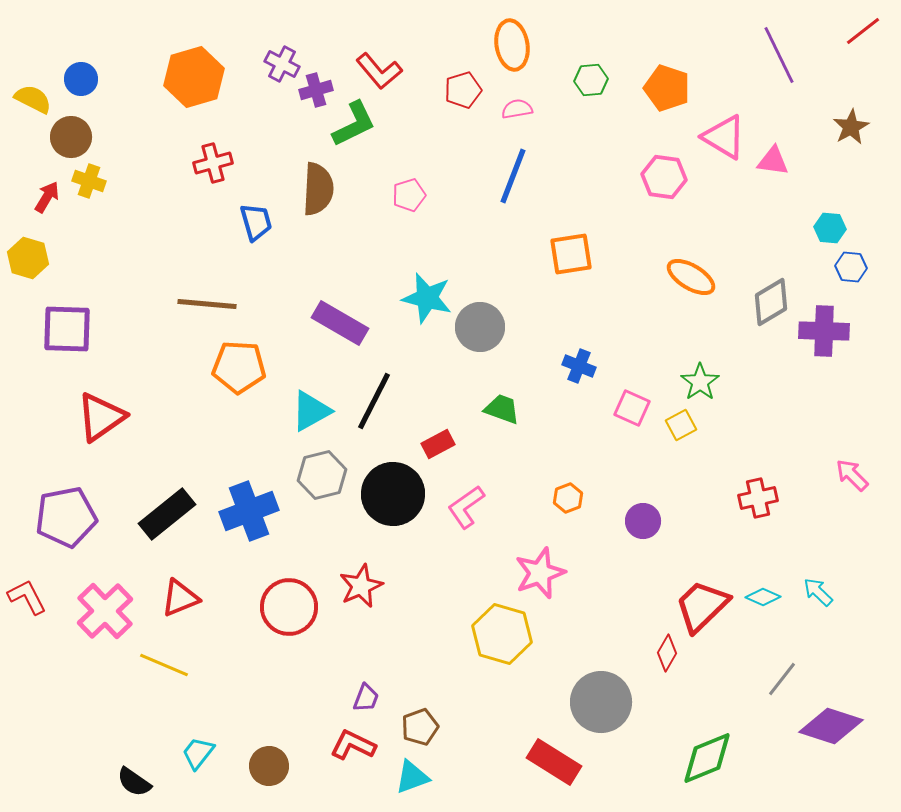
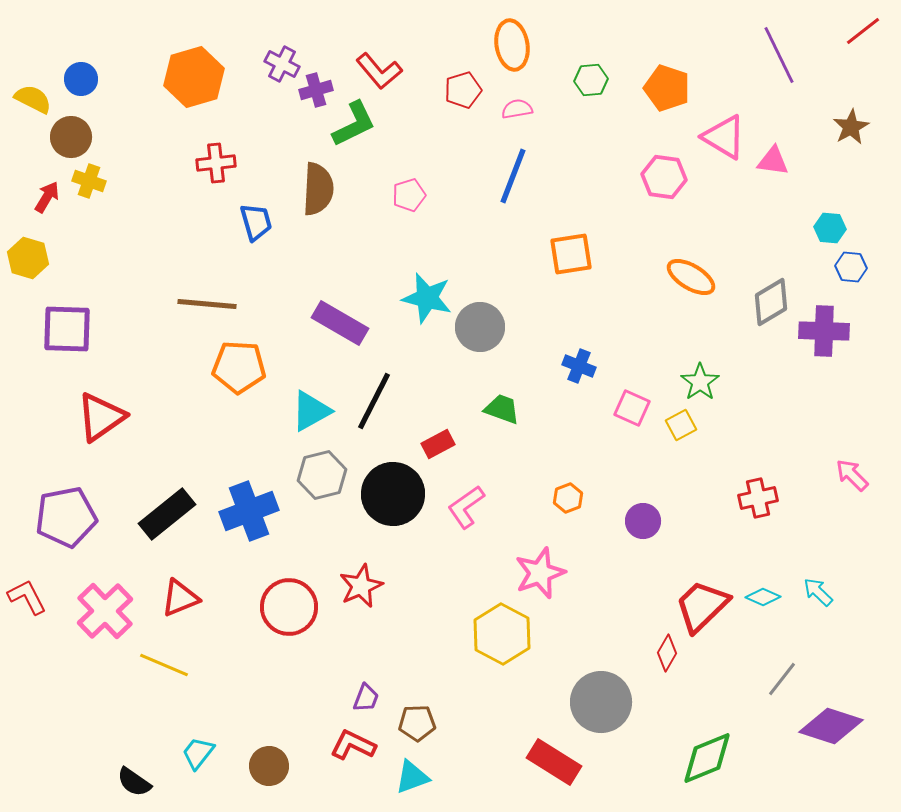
red cross at (213, 163): moved 3 px right; rotated 9 degrees clockwise
yellow hexagon at (502, 634): rotated 12 degrees clockwise
brown pentagon at (420, 727): moved 3 px left, 4 px up; rotated 18 degrees clockwise
